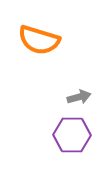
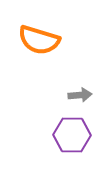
gray arrow: moved 1 px right, 2 px up; rotated 10 degrees clockwise
